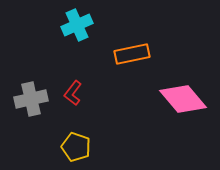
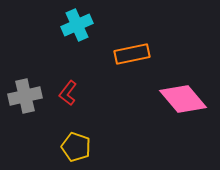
red L-shape: moved 5 px left
gray cross: moved 6 px left, 3 px up
